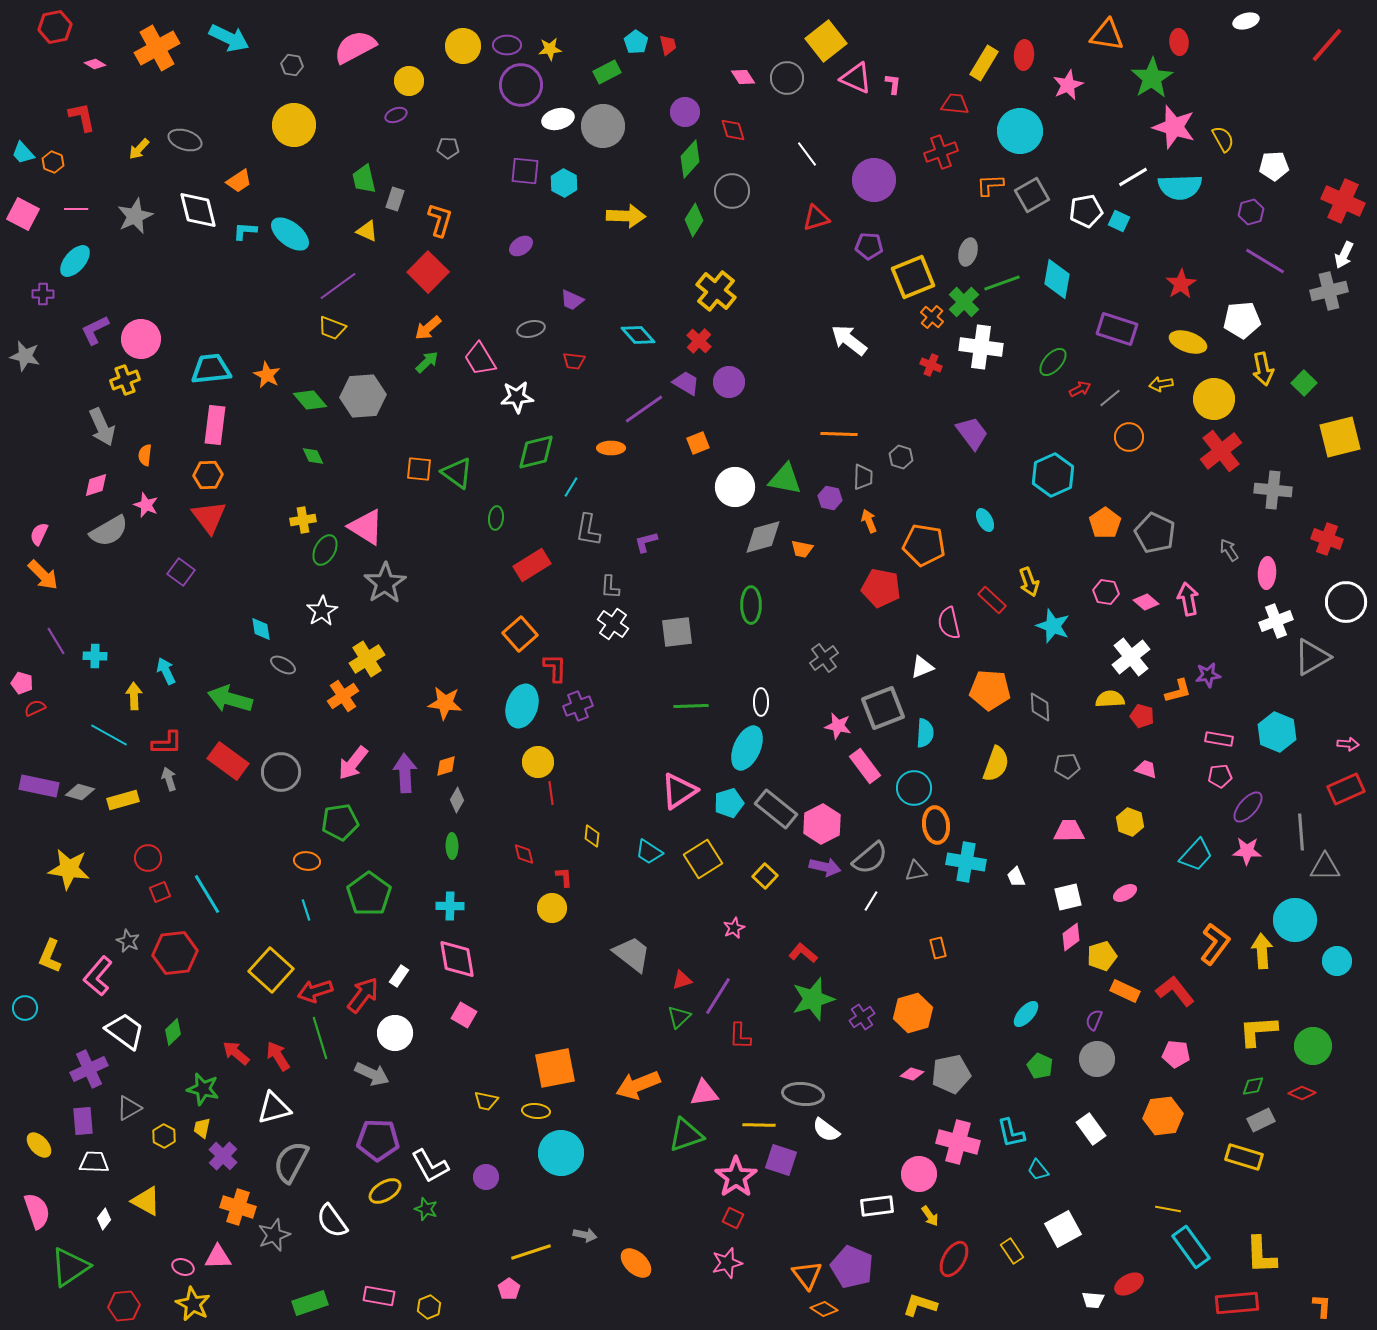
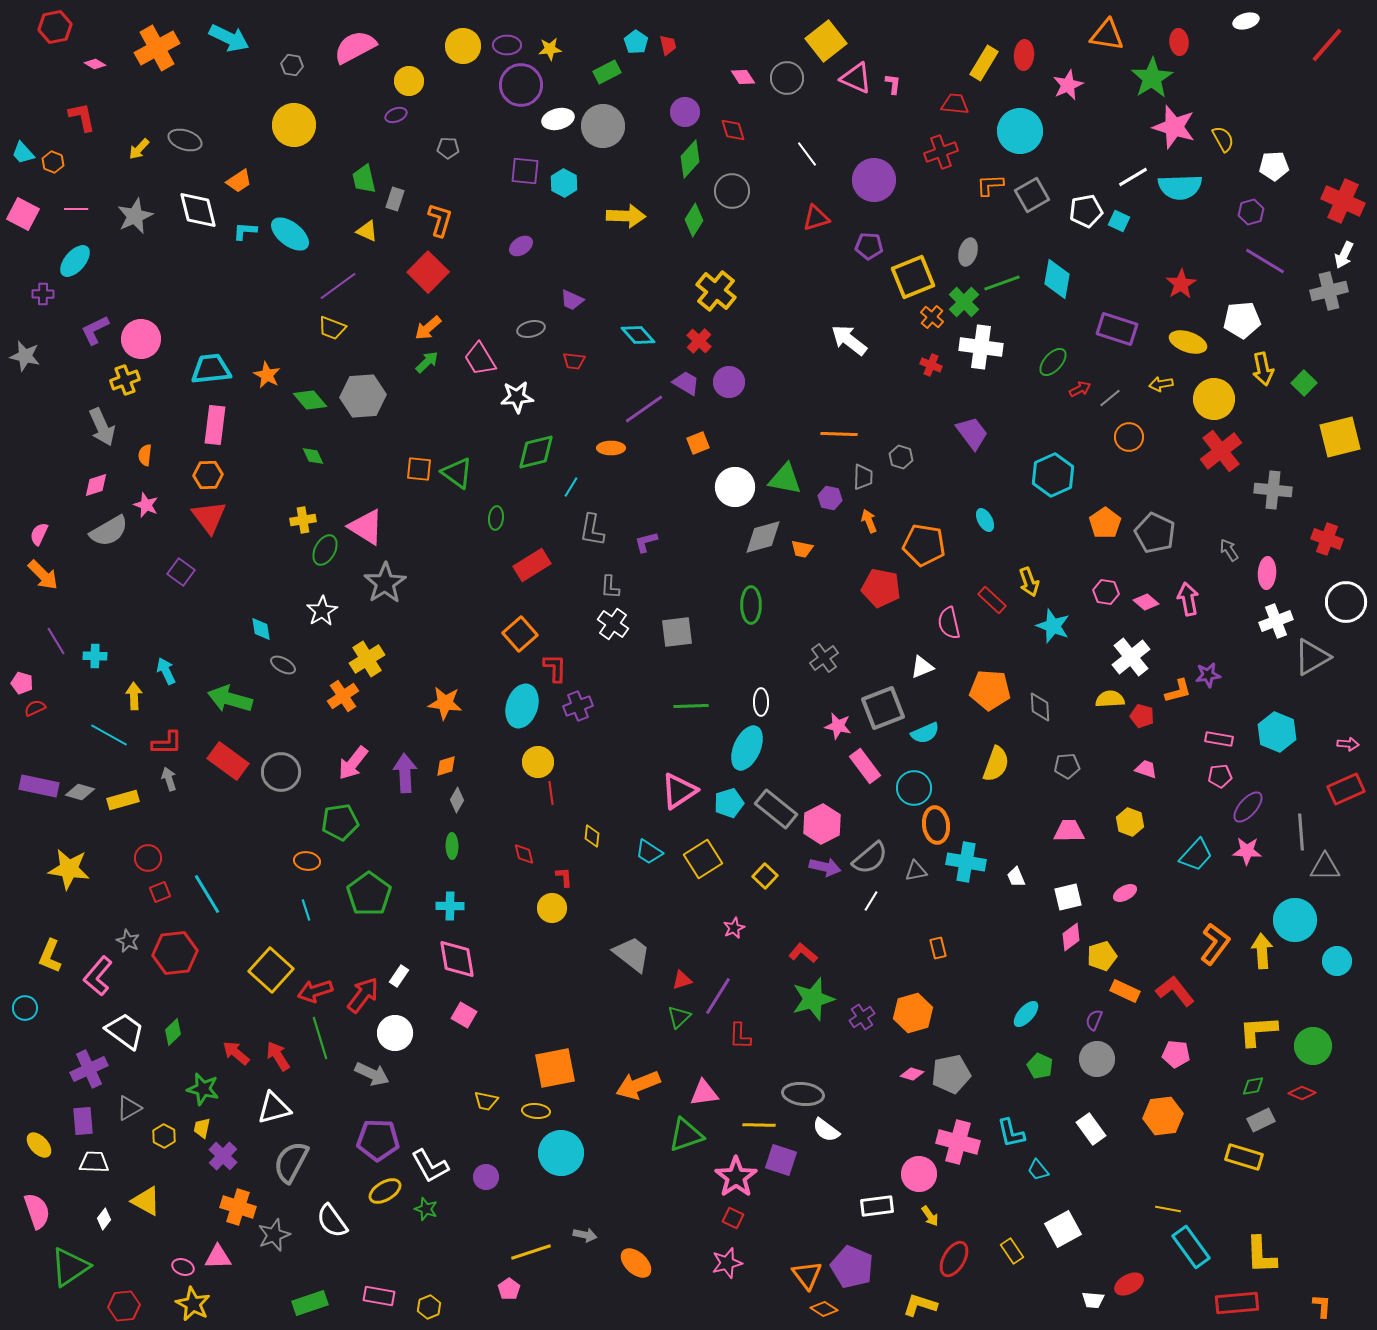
gray L-shape at (588, 530): moved 4 px right
cyan semicircle at (925, 733): rotated 64 degrees clockwise
